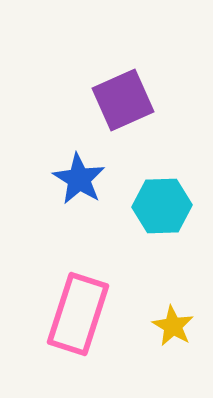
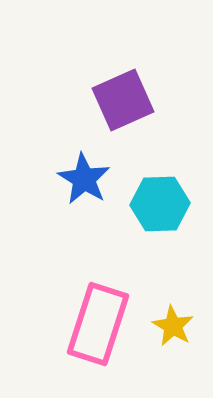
blue star: moved 5 px right
cyan hexagon: moved 2 px left, 2 px up
pink rectangle: moved 20 px right, 10 px down
